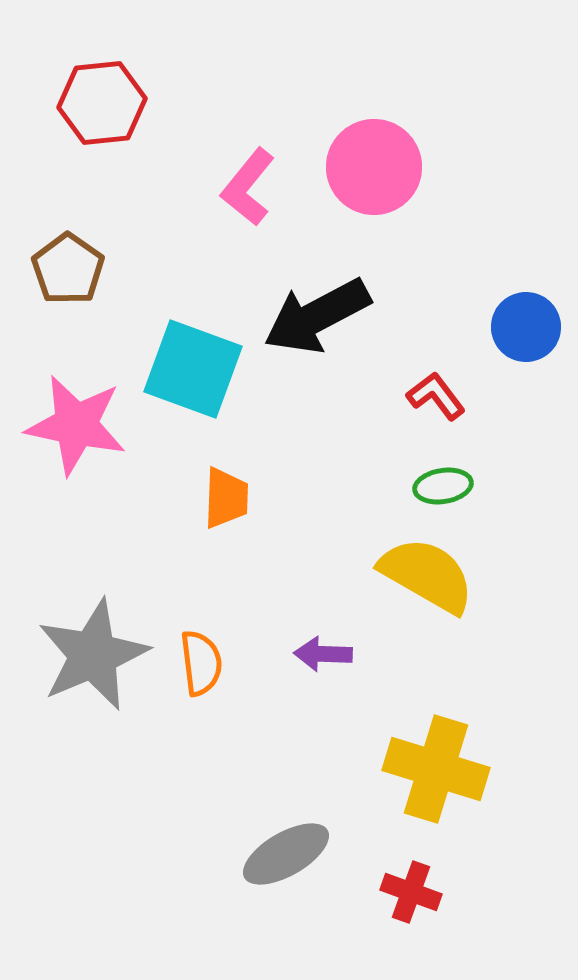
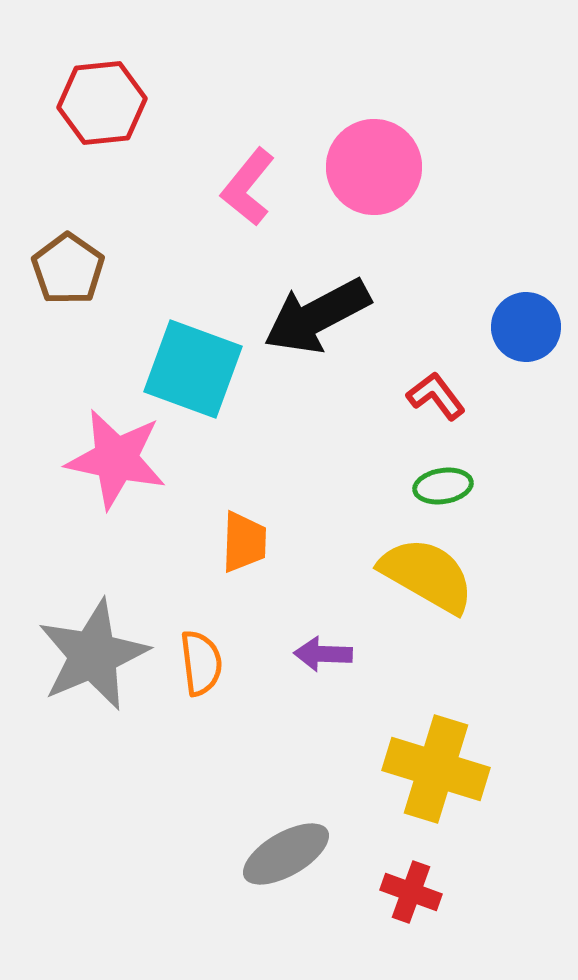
pink star: moved 40 px right, 34 px down
orange trapezoid: moved 18 px right, 44 px down
